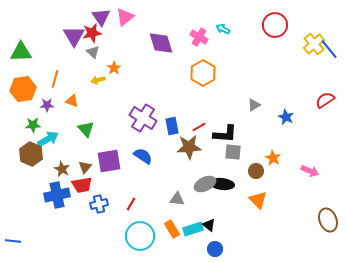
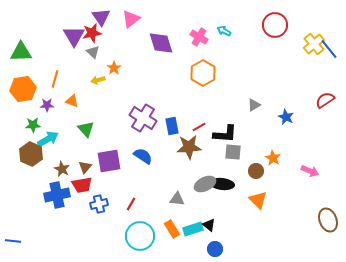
pink triangle at (125, 17): moved 6 px right, 2 px down
cyan arrow at (223, 29): moved 1 px right, 2 px down
